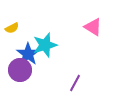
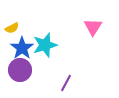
pink triangle: rotated 30 degrees clockwise
blue star: moved 6 px left, 6 px up
purple line: moved 9 px left
